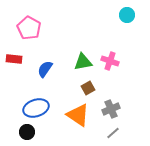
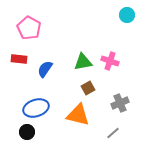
red rectangle: moved 5 px right
gray cross: moved 9 px right, 6 px up
orange triangle: rotated 20 degrees counterclockwise
